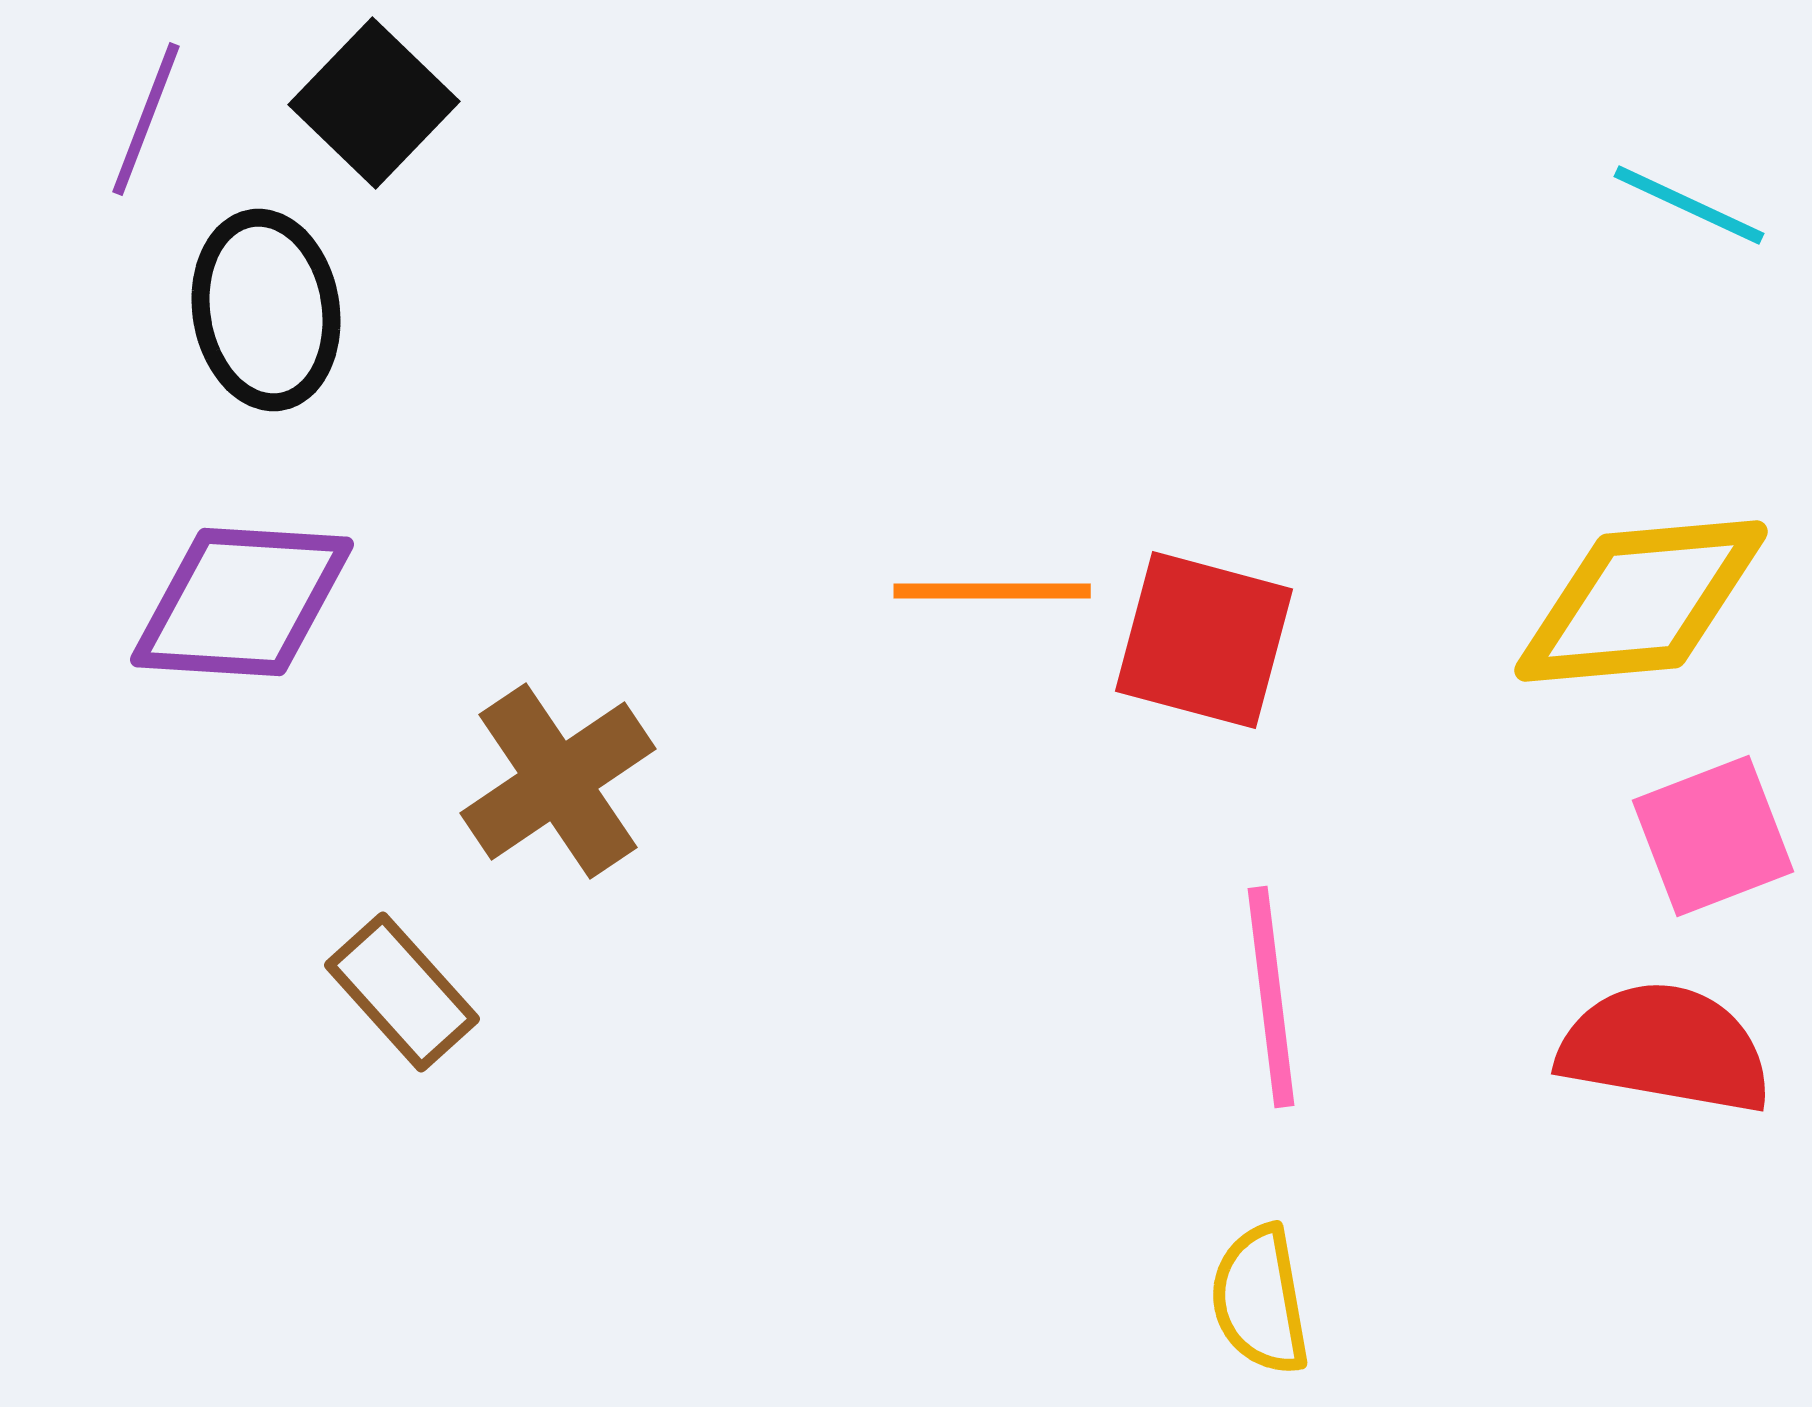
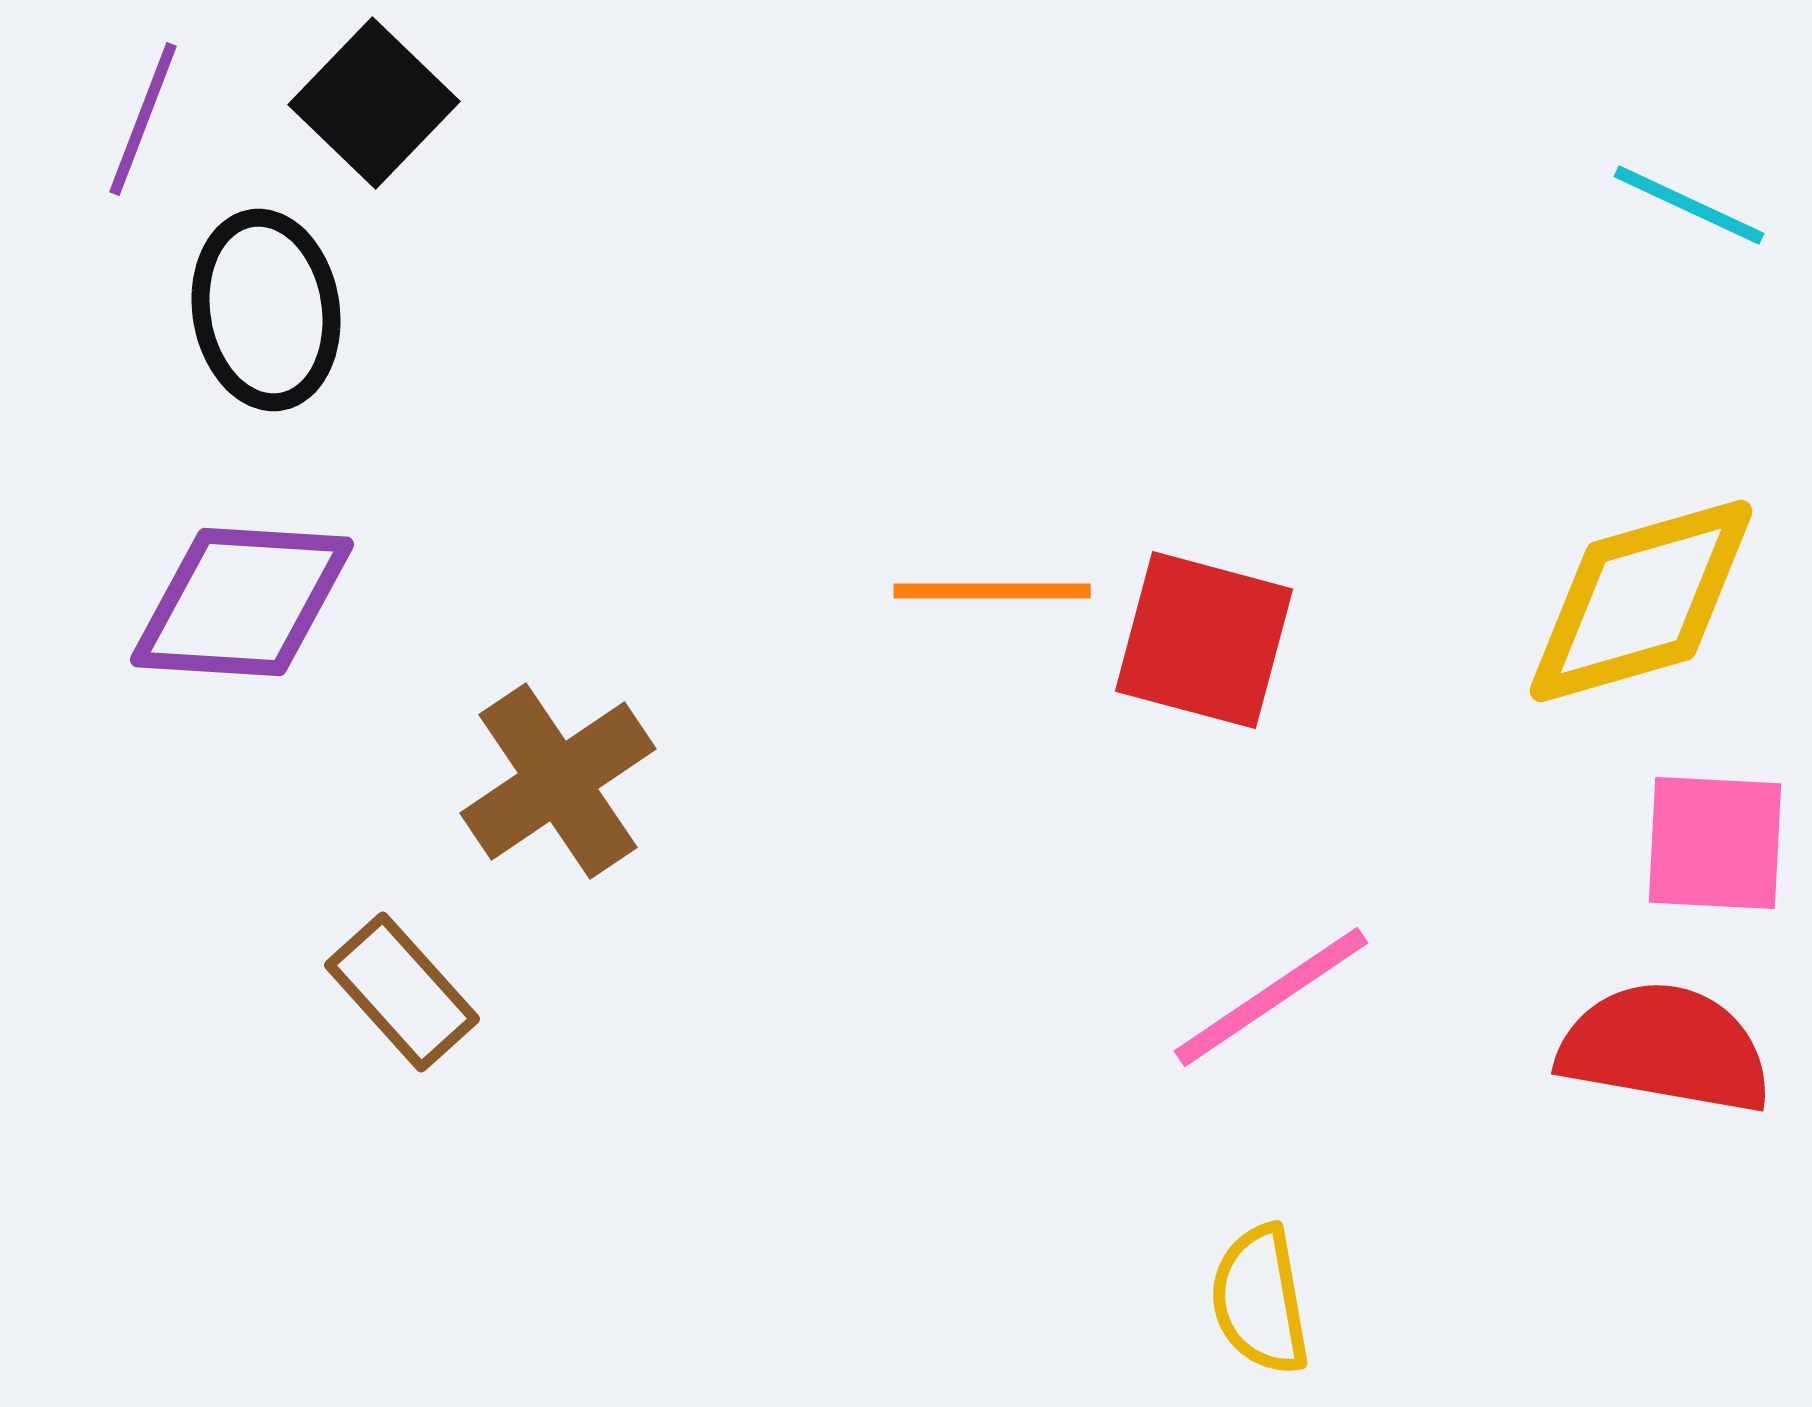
purple line: moved 3 px left
yellow diamond: rotated 11 degrees counterclockwise
pink square: moved 2 px right, 7 px down; rotated 24 degrees clockwise
pink line: rotated 63 degrees clockwise
